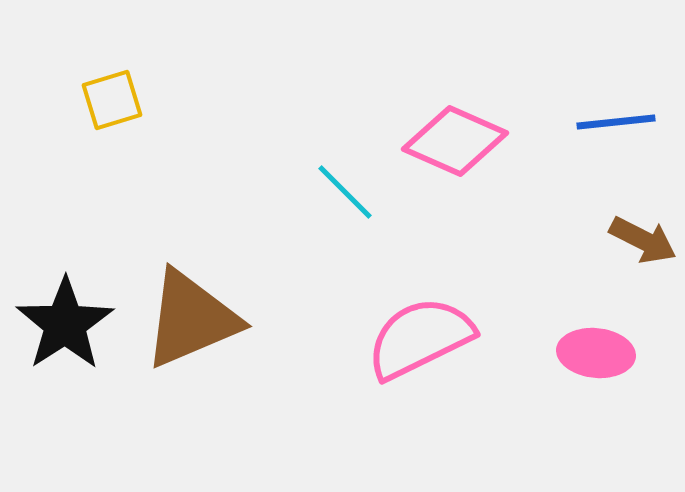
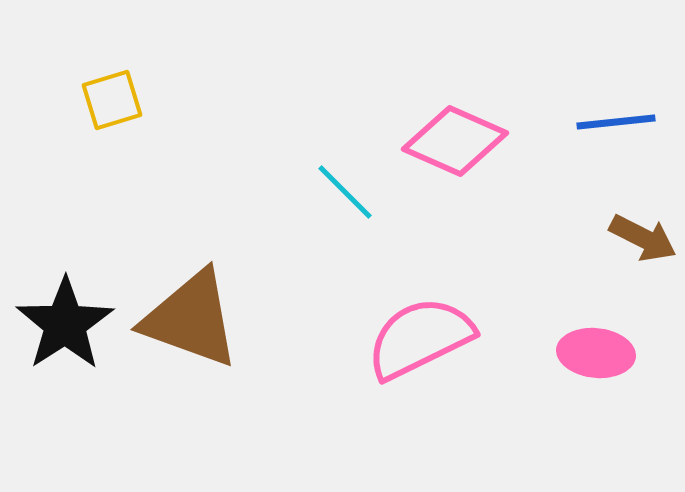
brown arrow: moved 2 px up
brown triangle: rotated 43 degrees clockwise
